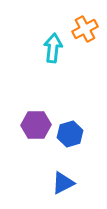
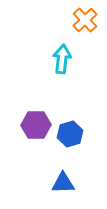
orange cross: moved 9 px up; rotated 15 degrees counterclockwise
cyan arrow: moved 9 px right, 11 px down
blue triangle: rotated 25 degrees clockwise
